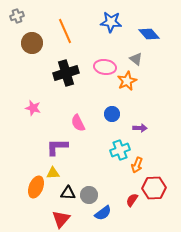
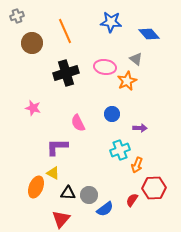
yellow triangle: rotated 32 degrees clockwise
blue semicircle: moved 2 px right, 4 px up
